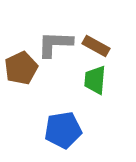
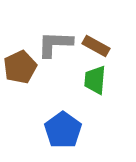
brown pentagon: moved 1 px left, 1 px up
blue pentagon: rotated 27 degrees counterclockwise
